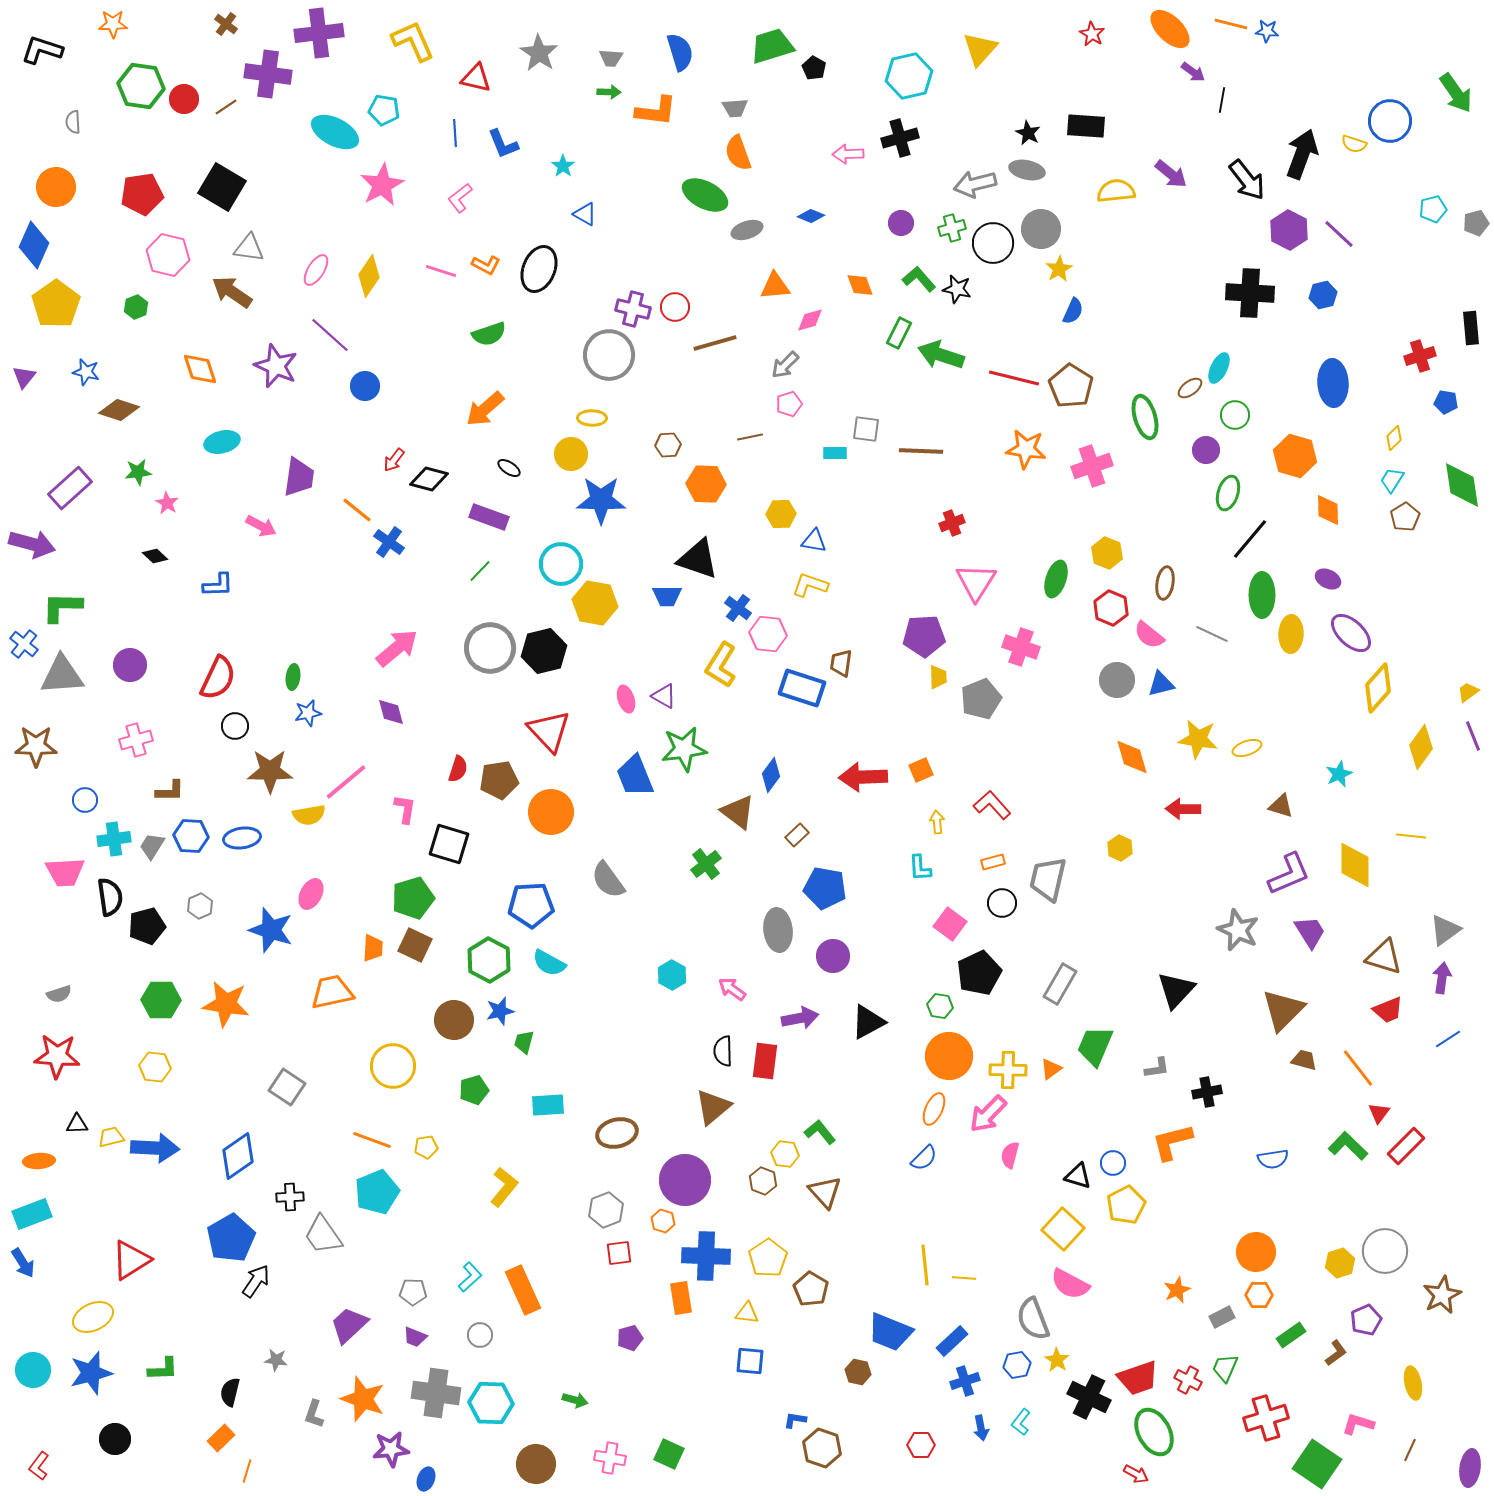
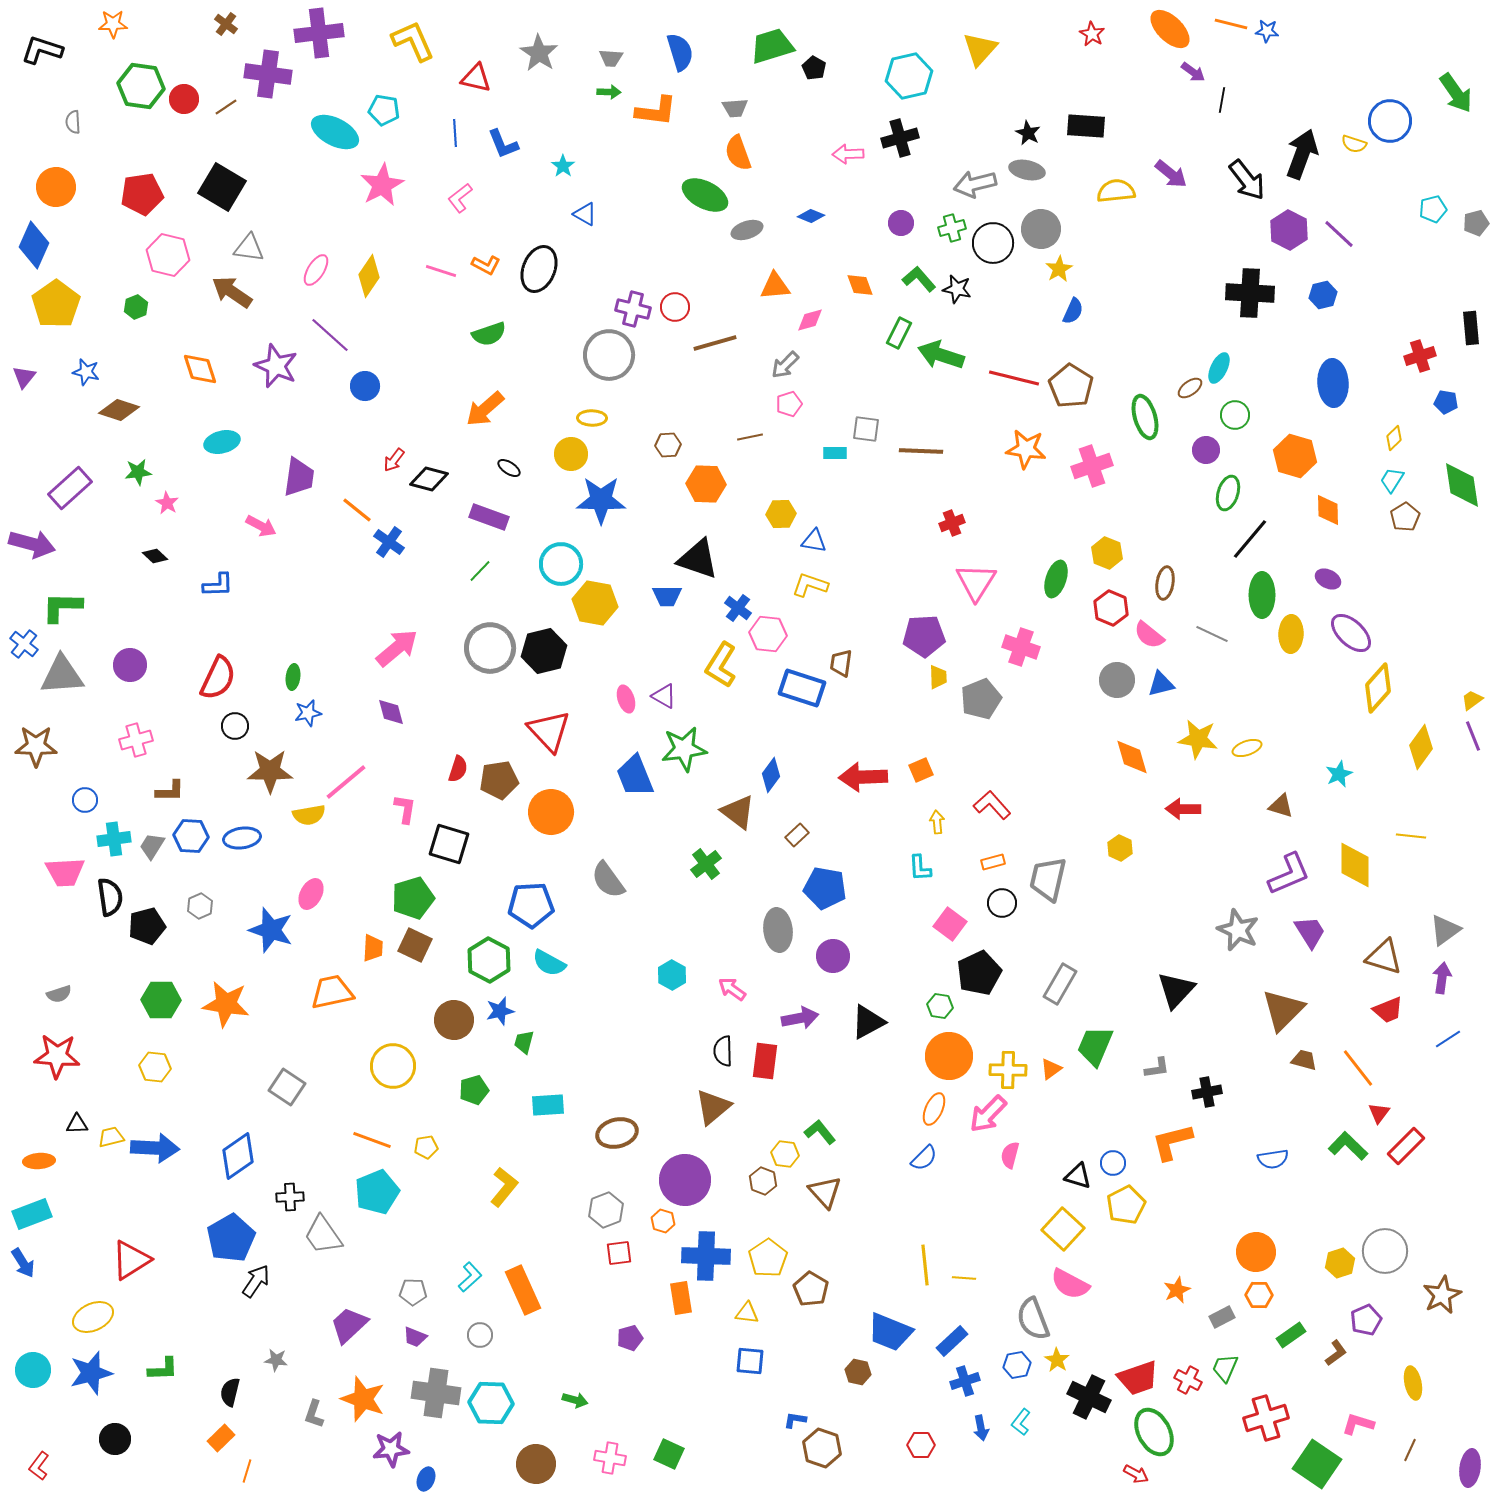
yellow trapezoid at (1468, 692): moved 4 px right, 8 px down
